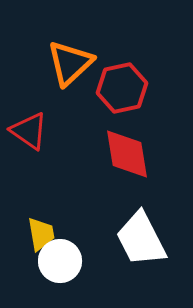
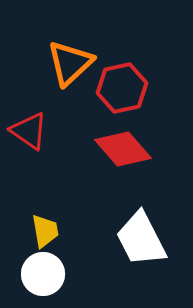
red diamond: moved 4 px left, 5 px up; rotated 32 degrees counterclockwise
yellow trapezoid: moved 4 px right, 3 px up
white circle: moved 17 px left, 13 px down
